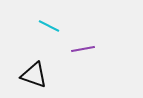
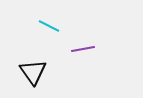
black triangle: moved 1 px left, 3 px up; rotated 36 degrees clockwise
